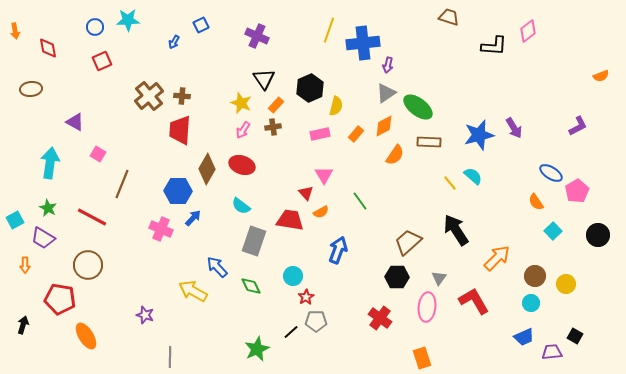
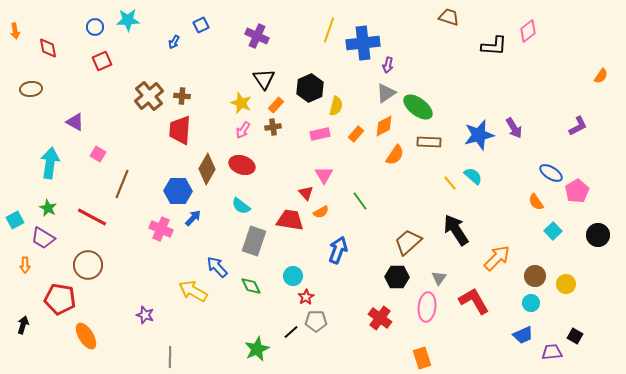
orange semicircle at (601, 76): rotated 35 degrees counterclockwise
blue trapezoid at (524, 337): moved 1 px left, 2 px up
